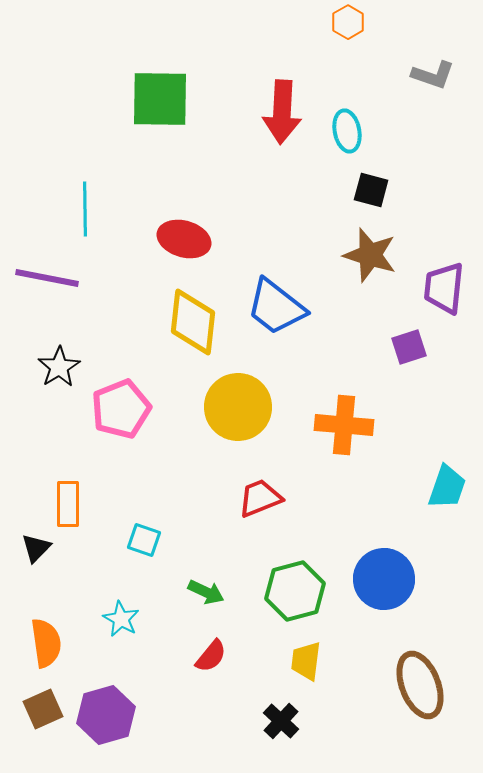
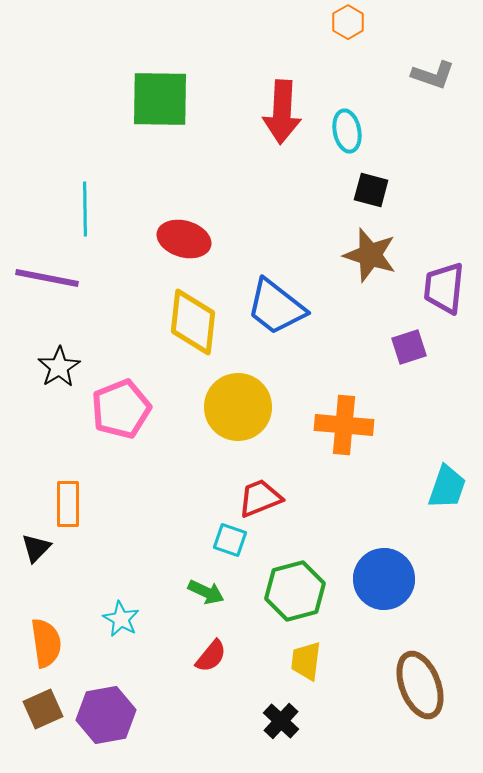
cyan square: moved 86 px right
purple hexagon: rotated 6 degrees clockwise
